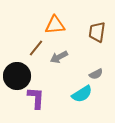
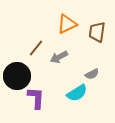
orange triangle: moved 12 px right, 1 px up; rotated 20 degrees counterclockwise
gray semicircle: moved 4 px left
cyan semicircle: moved 5 px left, 1 px up
